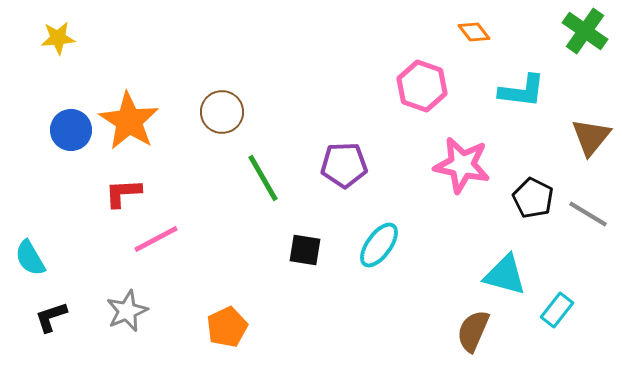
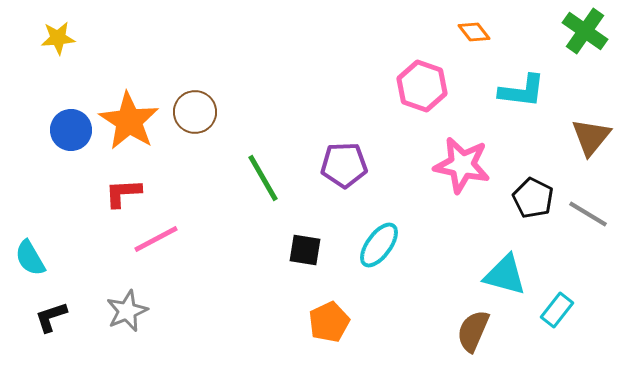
brown circle: moved 27 px left
orange pentagon: moved 102 px right, 5 px up
